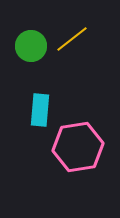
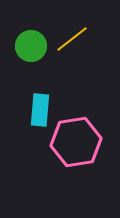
pink hexagon: moved 2 px left, 5 px up
